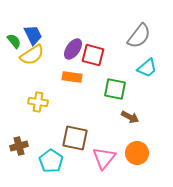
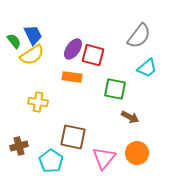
brown square: moved 2 px left, 1 px up
